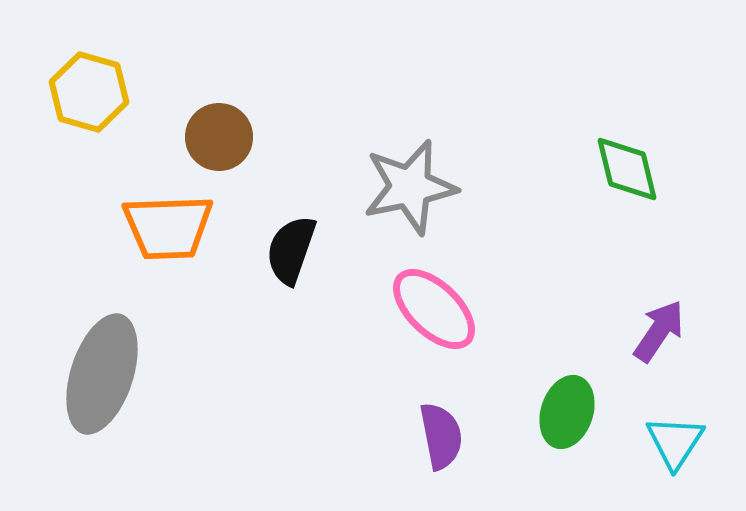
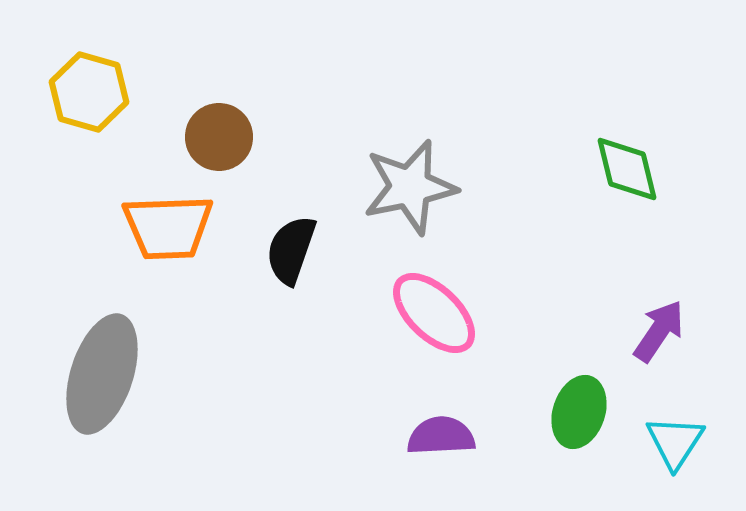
pink ellipse: moved 4 px down
green ellipse: moved 12 px right
purple semicircle: rotated 82 degrees counterclockwise
